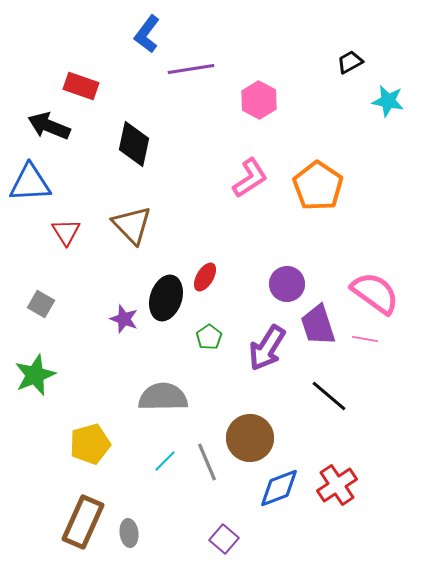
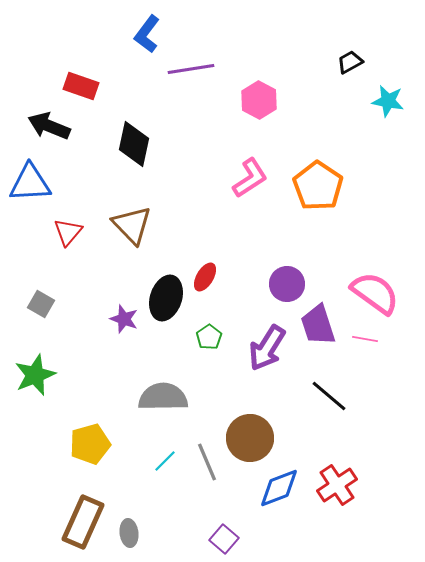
red triangle: moved 2 px right; rotated 12 degrees clockwise
